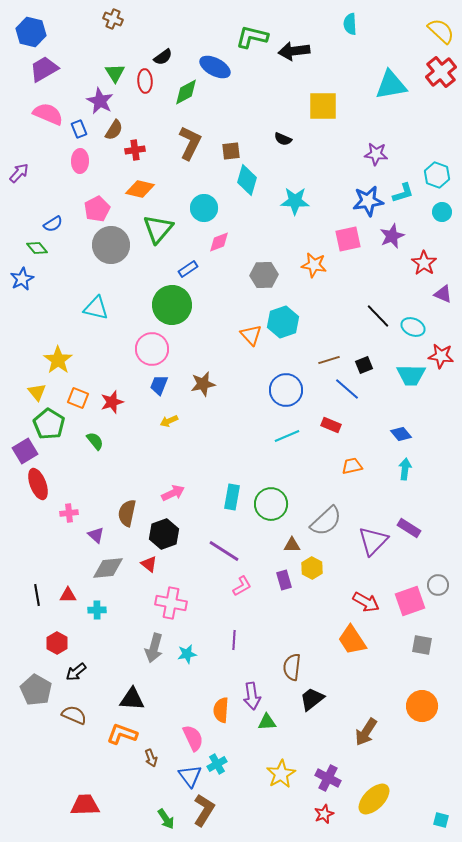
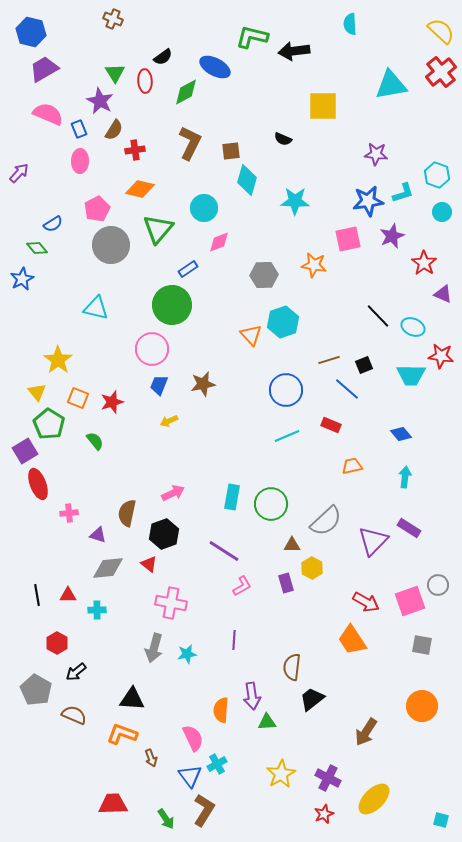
cyan arrow at (405, 469): moved 8 px down
purple triangle at (96, 535): moved 2 px right; rotated 24 degrees counterclockwise
purple rectangle at (284, 580): moved 2 px right, 3 px down
red trapezoid at (85, 805): moved 28 px right, 1 px up
